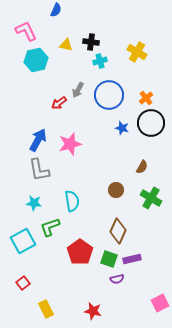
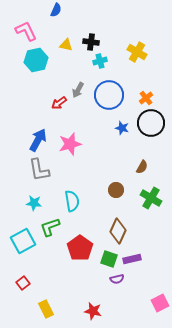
red pentagon: moved 4 px up
